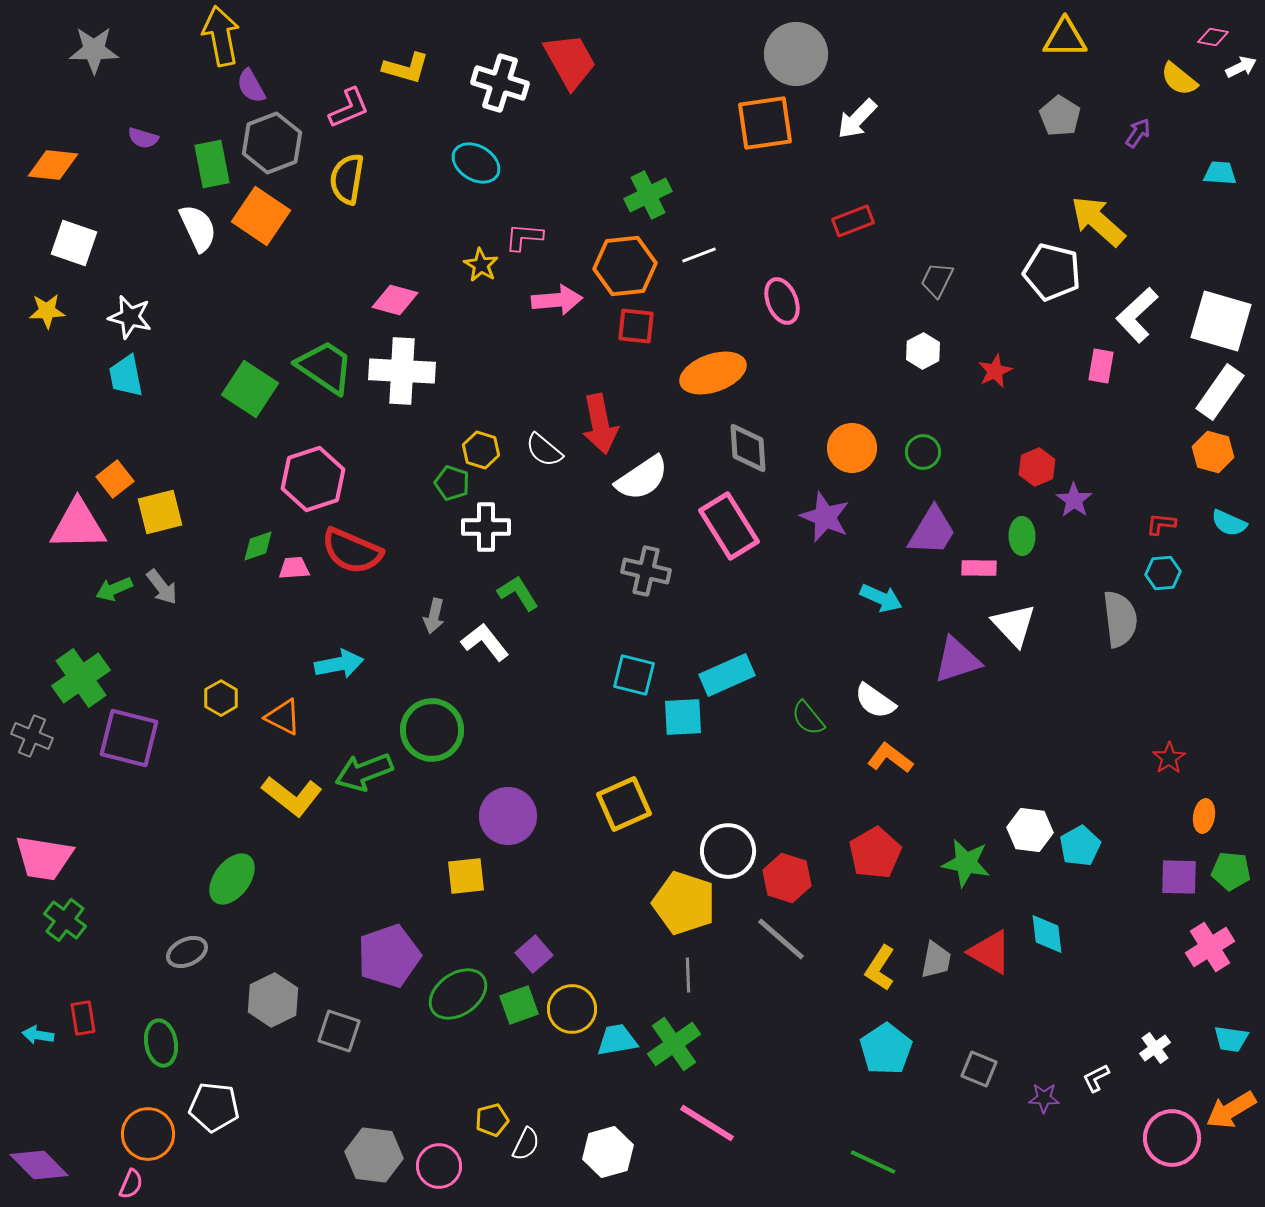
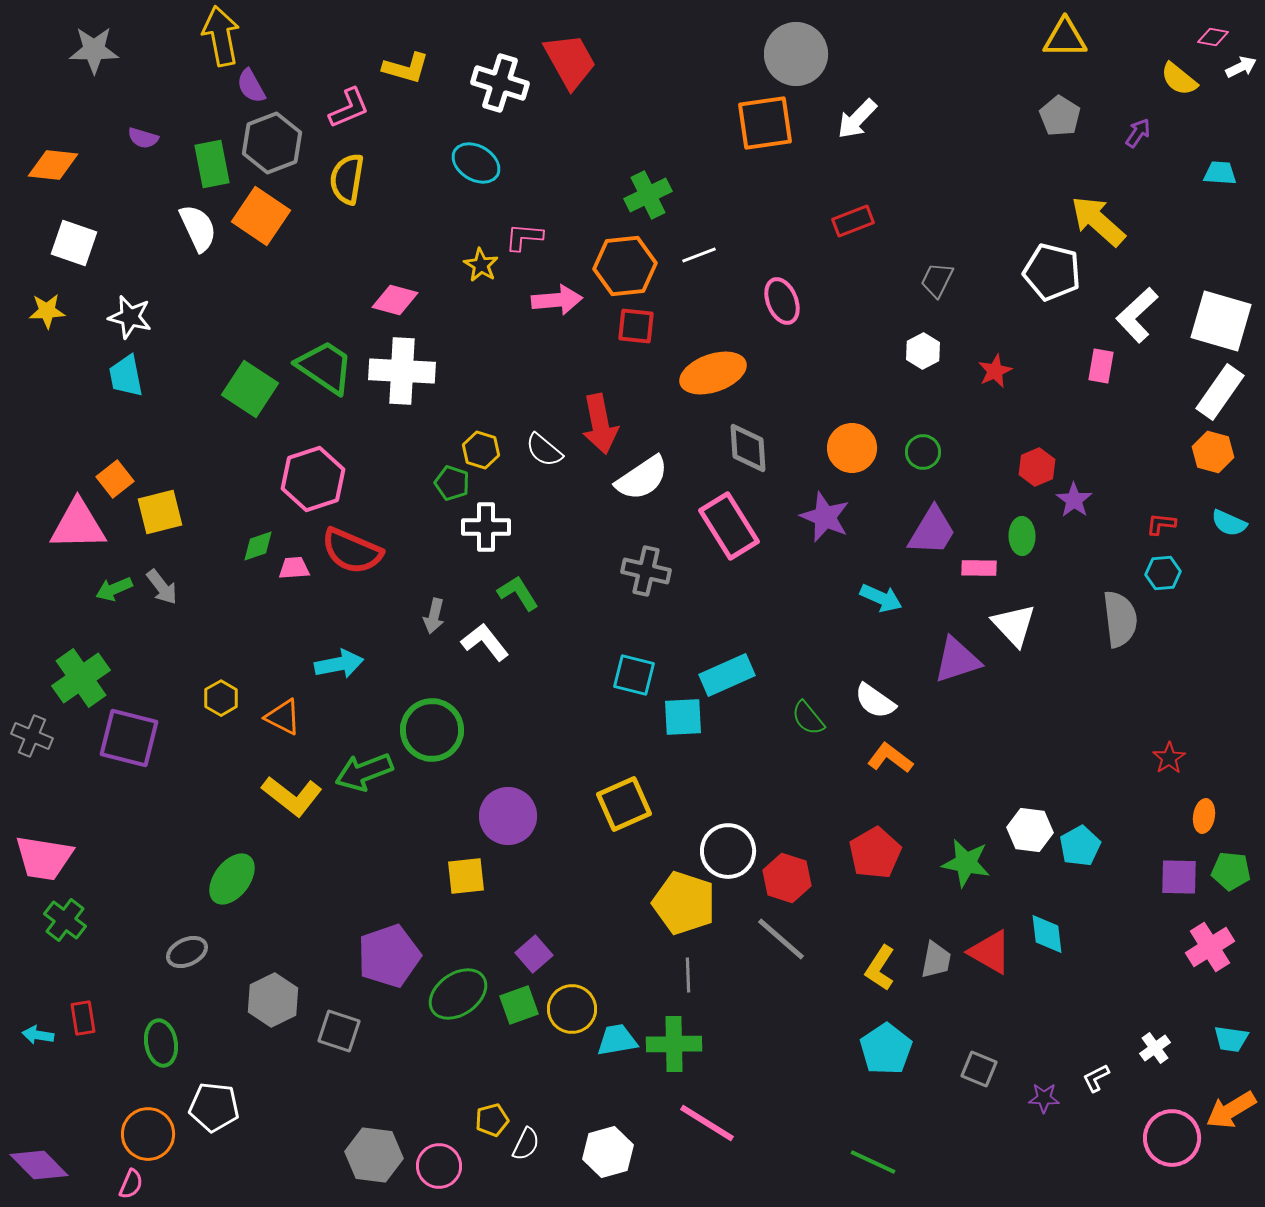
green cross at (674, 1044): rotated 34 degrees clockwise
